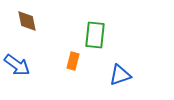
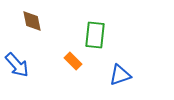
brown diamond: moved 5 px right
orange rectangle: rotated 60 degrees counterclockwise
blue arrow: rotated 12 degrees clockwise
